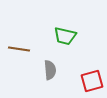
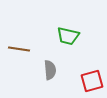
green trapezoid: moved 3 px right
